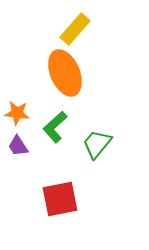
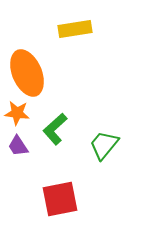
yellow rectangle: rotated 40 degrees clockwise
orange ellipse: moved 38 px left
green L-shape: moved 2 px down
green trapezoid: moved 7 px right, 1 px down
